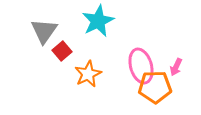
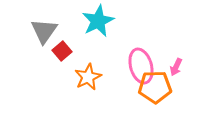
orange star: moved 3 px down
